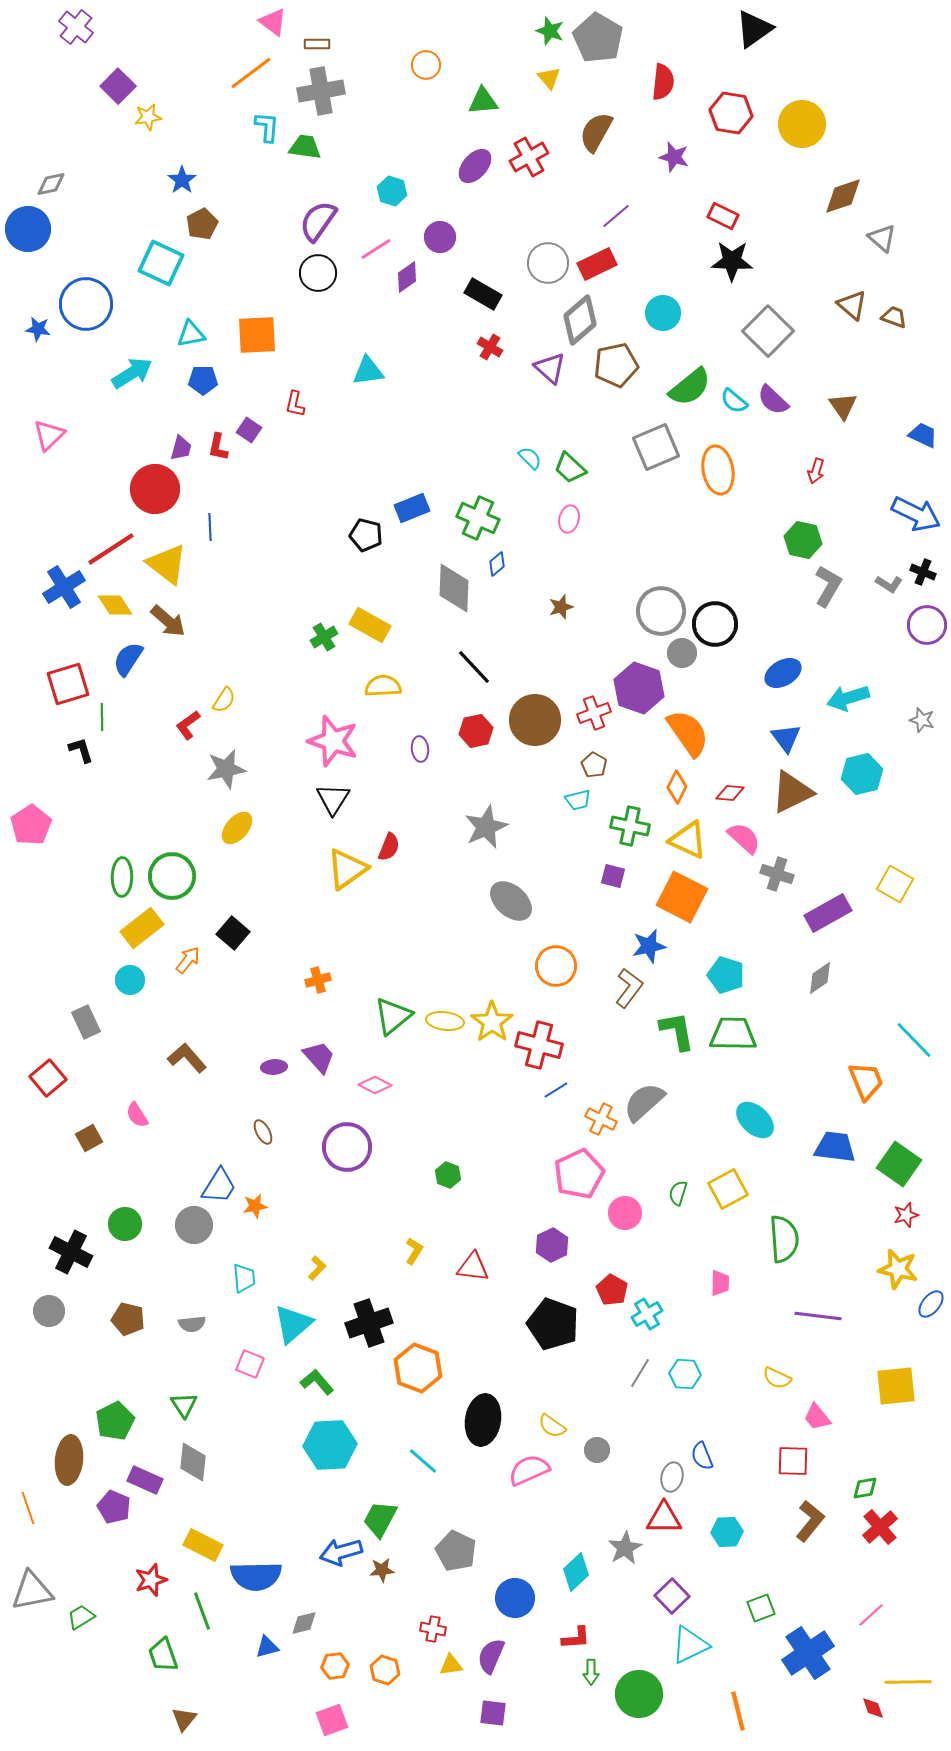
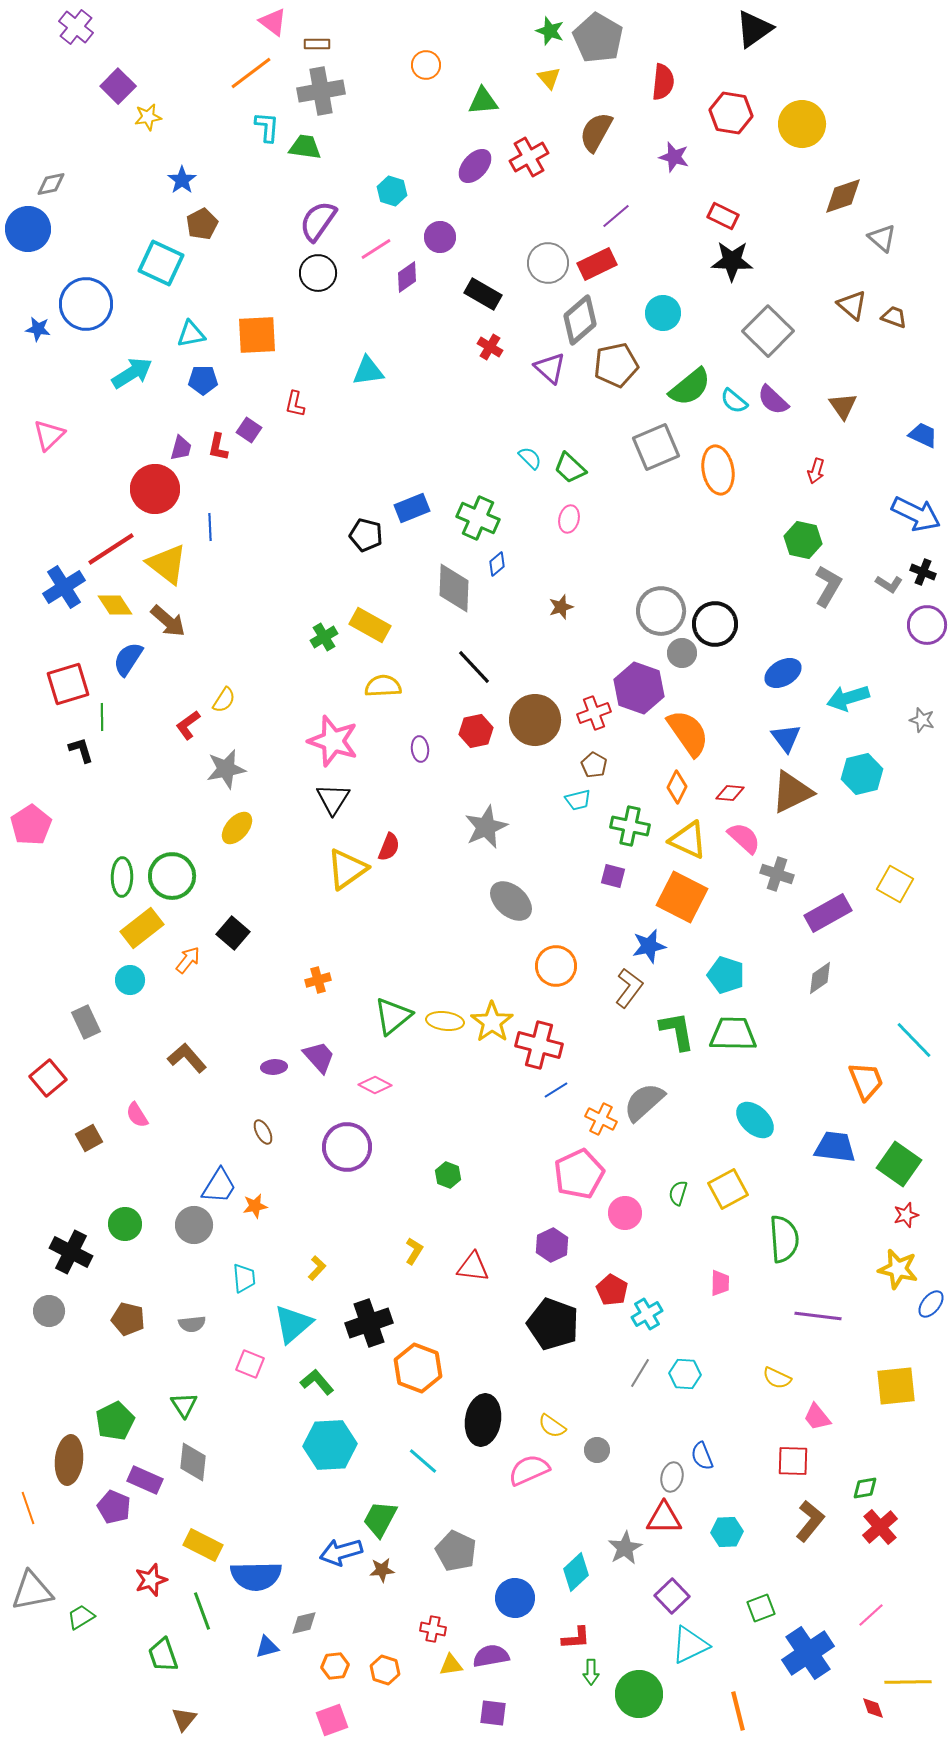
purple semicircle at (491, 1656): rotated 57 degrees clockwise
